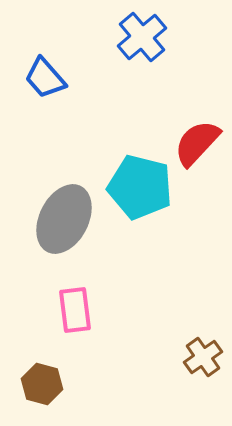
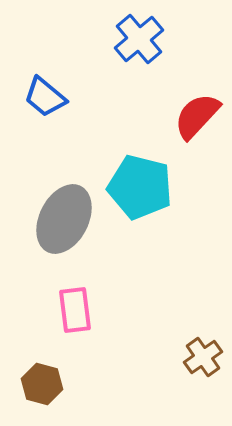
blue cross: moved 3 px left, 2 px down
blue trapezoid: moved 19 px down; rotated 9 degrees counterclockwise
red semicircle: moved 27 px up
